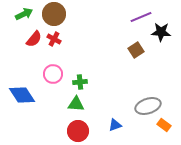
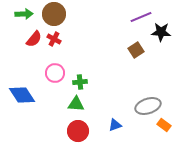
green arrow: rotated 24 degrees clockwise
pink circle: moved 2 px right, 1 px up
